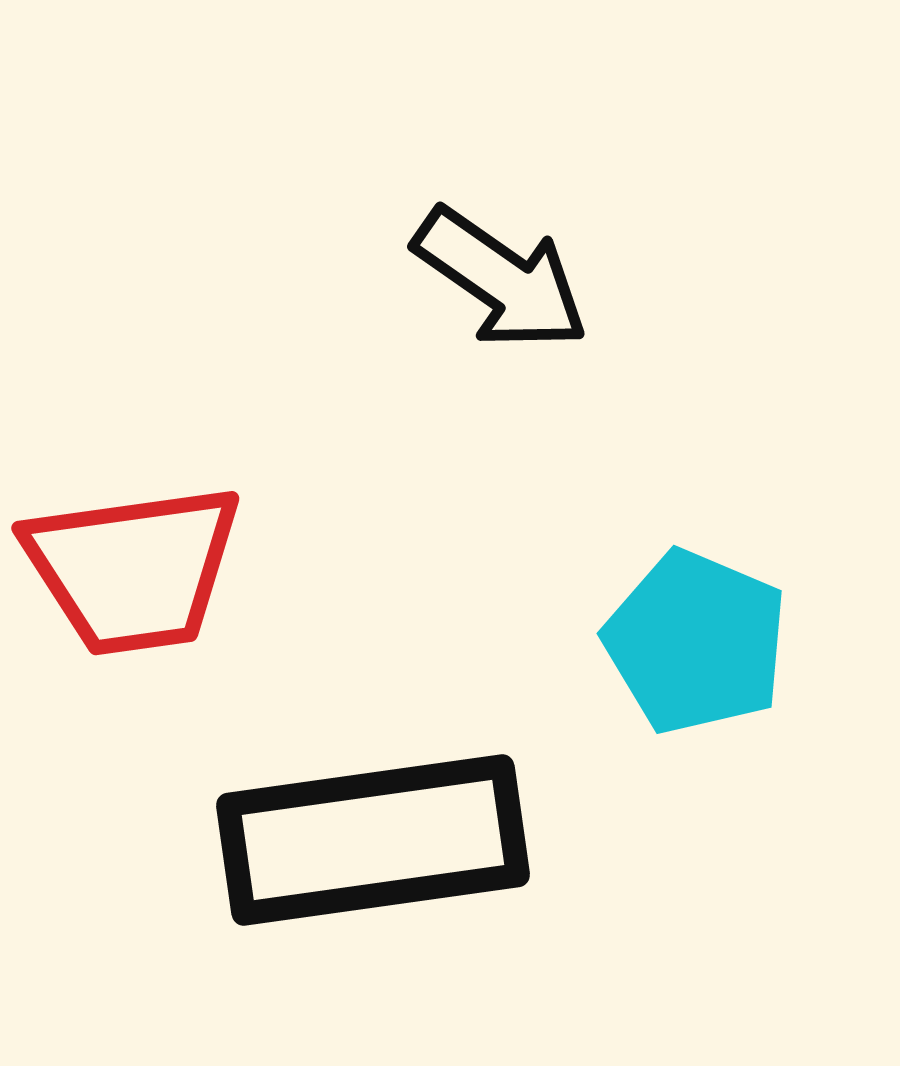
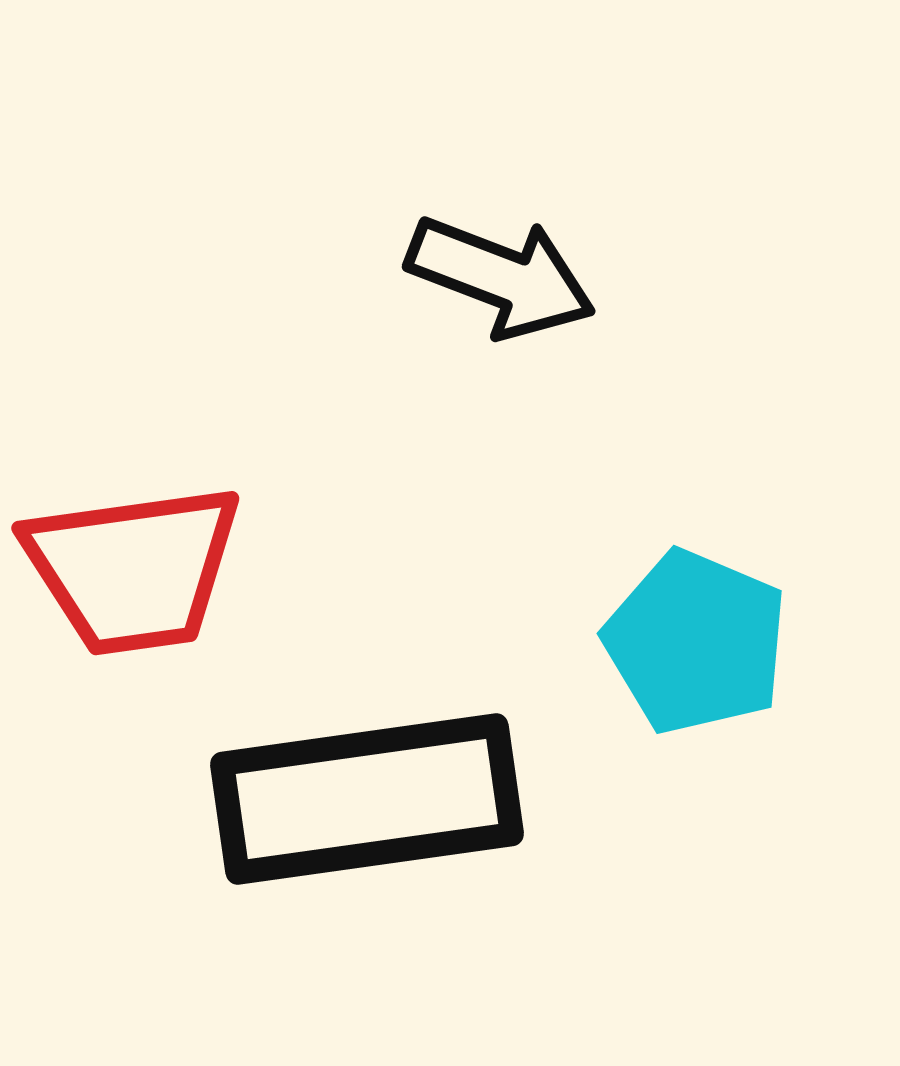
black arrow: moved 2 px up; rotated 14 degrees counterclockwise
black rectangle: moved 6 px left, 41 px up
